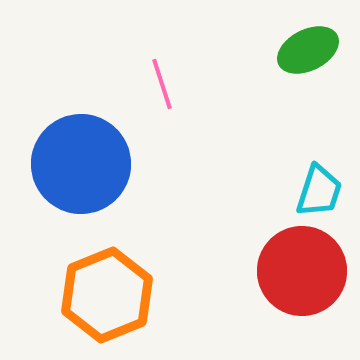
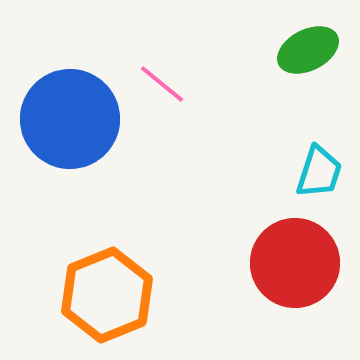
pink line: rotated 33 degrees counterclockwise
blue circle: moved 11 px left, 45 px up
cyan trapezoid: moved 19 px up
red circle: moved 7 px left, 8 px up
